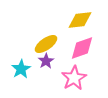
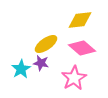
pink diamond: rotated 60 degrees clockwise
purple star: moved 5 px left, 2 px down; rotated 28 degrees counterclockwise
